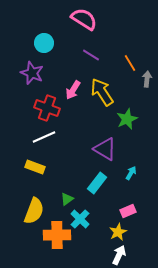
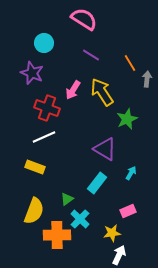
yellow star: moved 6 px left, 1 px down; rotated 18 degrees clockwise
